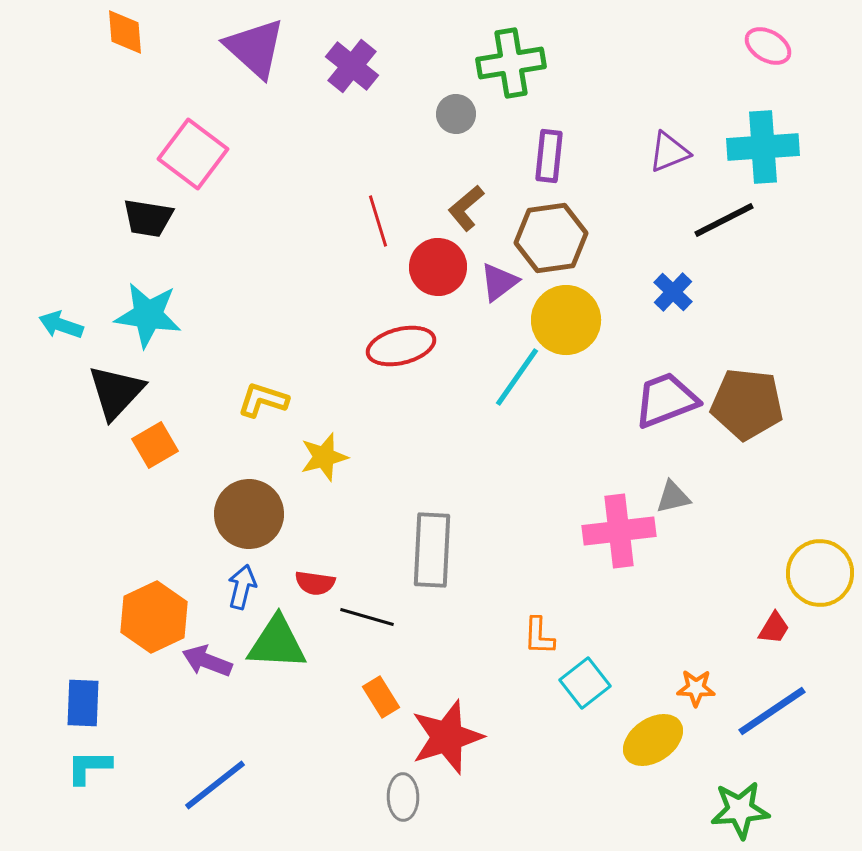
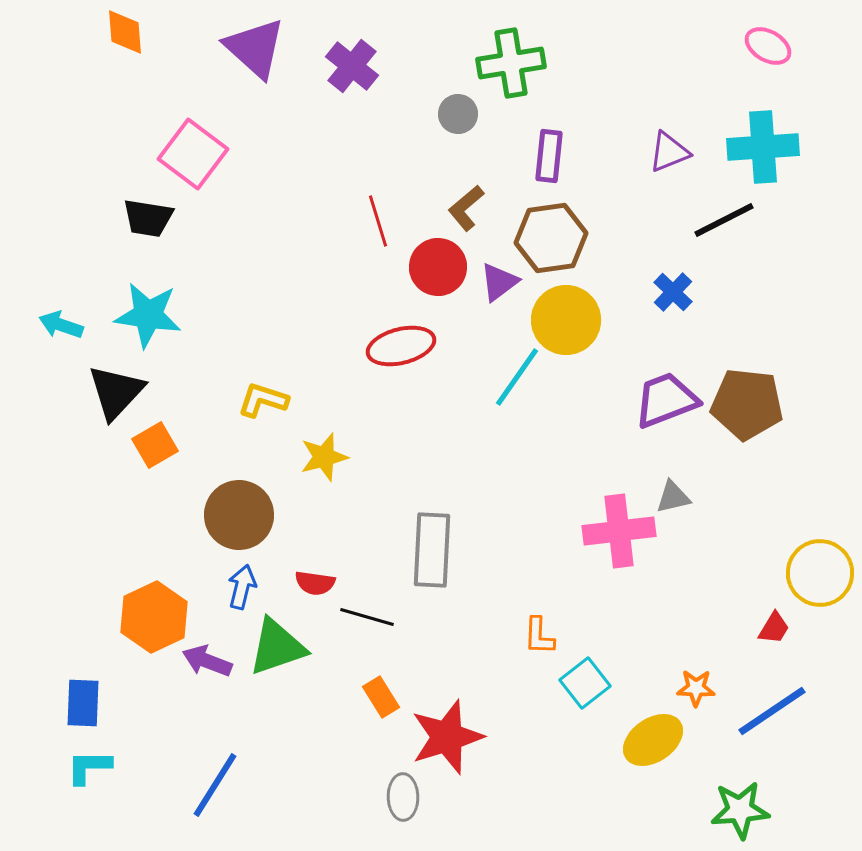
gray circle at (456, 114): moved 2 px right
brown circle at (249, 514): moved 10 px left, 1 px down
green triangle at (277, 643): moved 4 px down; rotated 22 degrees counterclockwise
blue line at (215, 785): rotated 20 degrees counterclockwise
